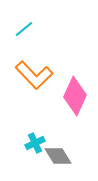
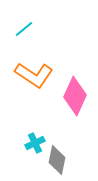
orange L-shape: rotated 12 degrees counterclockwise
gray diamond: moved 1 px left, 4 px down; rotated 44 degrees clockwise
